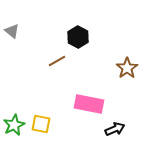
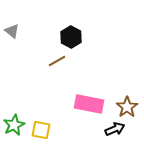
black hexagon: moved 7 px left
brown star: moved 39 px down
yellow square: moved 6 px down
